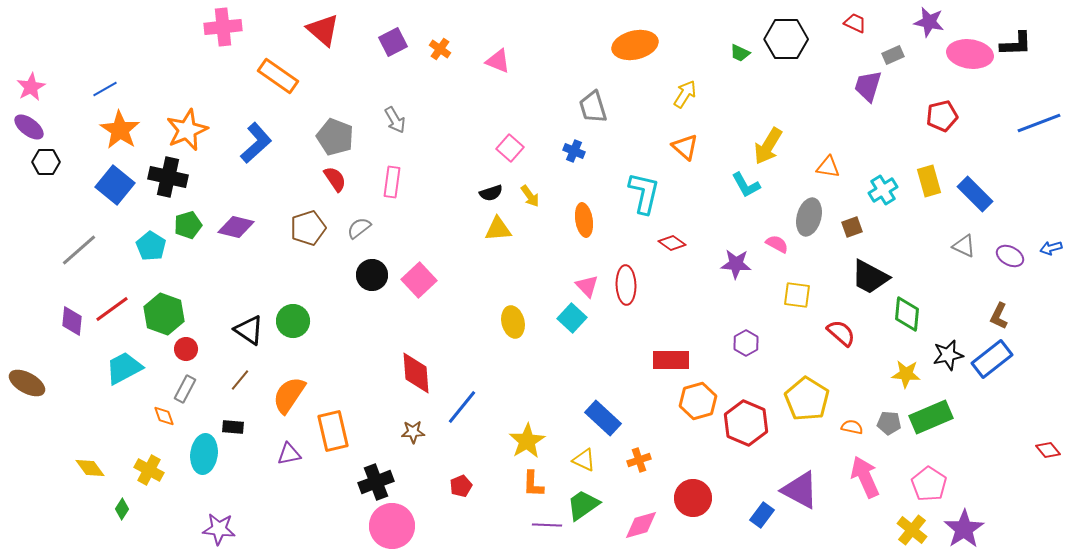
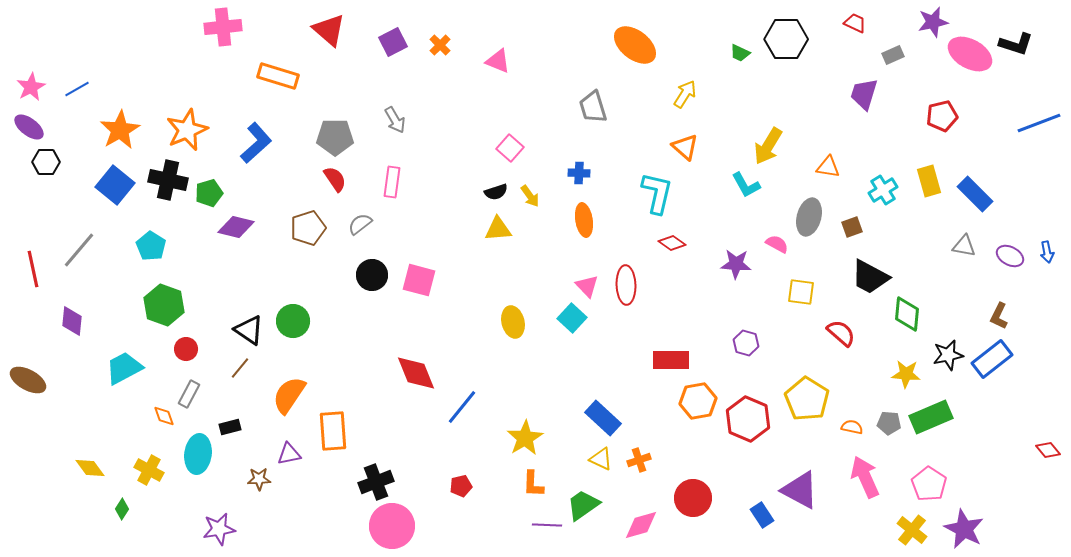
purple star at (929, 22): moved 4 px right; rotated 24 degrees counterclockwise
red triangle at (323, 30): moved 6 px right
black L-shape at (1016, 44): rotated 20 degrees clockwise
orange ellipse at (635, 45): rotated 51 degrees clockwise
orange cross at (440, 49): moved 4 px up; rotated 10 degrees clockwise
pink ellipse at (970, 54): rotated 21 degrees clockwise
orange rectangle at (278, 76): rotated 18 degrees counterclockwise
purple trapezoid at (868, 86): moved 4 px left, 8 px down
blue line at (105, 89): moved 28 px left
orange star at (120, 130): rotated 9 degrees clockwise
gray pentagon at (335, 137): rotated 21 degrees counterclockwise
blue cross at (574, 151): moved 5 px right, 22 px down; rotated 20 degrees counterclockwise
black cross at (168, 177): moved 3 px down
black semicircle at (491, 193): moved 5 px right, 1 px up
cyan L-shape at (644, 193): moved 13 px right
green pentagon at (188, 225): moved 21 px right, 32 px up
gray semicircle at (359, 228): moved 1 px right, 4 px up
gray triangle at (964, 246): rotated 15 degrees counterclockwise
blue arrow at (1051, 248): moved 4 px left, 4 px down; rotated 85 degrees counterclockwise
gray line at (79, 250): rotated 9 degrees counterclockwise
pink square at (419, 280): rotated 32 degrees counterclockwise
yellow square at (797, 295): moved 4 px right, 3 px up
red line at (112, 309): moved 79 px left, 40 px up; rotated 66 degrees counterclockwise
green hexagon at (164, 314): moved 9 px up
purple hexagon at (746, 343): rotated 15 degrees counterclockwise
red diamond at (416, 373): rotated 18 degrees counterclockwise
brown line at (240, 380): moved 12 px up
brown ellipse at (27, 383): moved 1 px right, 3 px up
gray rectangle at (185, 389): moved 4 px right, 5 px down
orange hexagon at (698, 401): rotated 6 degrees clockwise
red hexagon at (746, 423): moved 2 px right, 4 px up
black rectangle at (233, 427): moved 3 px left; rotated 20 degrees counterclockwise
orange rectangle at (333, 431): rotated 9 degrees clockwise
brown star at (413, 432): moved 154 px left, 47 px down
yellow star at (527, 441): moved 2 px left, 3 px up
cyan ellipse at (204, 454): moved 6 px left
yellow triangle at (584, 460): moved 17 px right, 1 px up
red pentagon at (461, 486): rotated 10 degrees clockwise
blue rectangle at (762, 515): rotated 70 degrees counterclockwise
purple star at (219, 529): rotated 16 degrees counterclockwise
purple star at (964, 529): rotated 12 degrees counterclockwise
